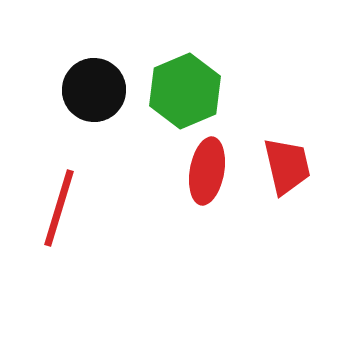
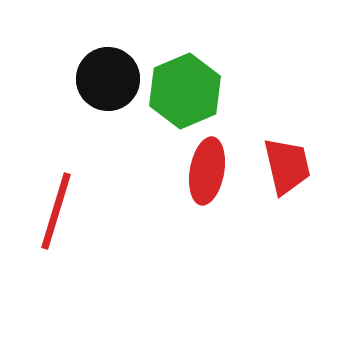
black circle: moved 14 px right, 11 px up
red line: moved 3 px left, 3 px down
